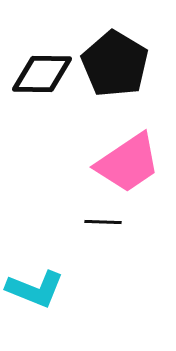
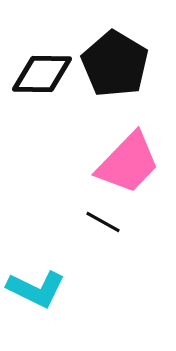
pink trapezoid: rotated 12 degrees counterclockwise
black line: rotated 27 degrees clockwise
cyan L-shape: moved 1 px right; rotated 4 degrees clockwise
